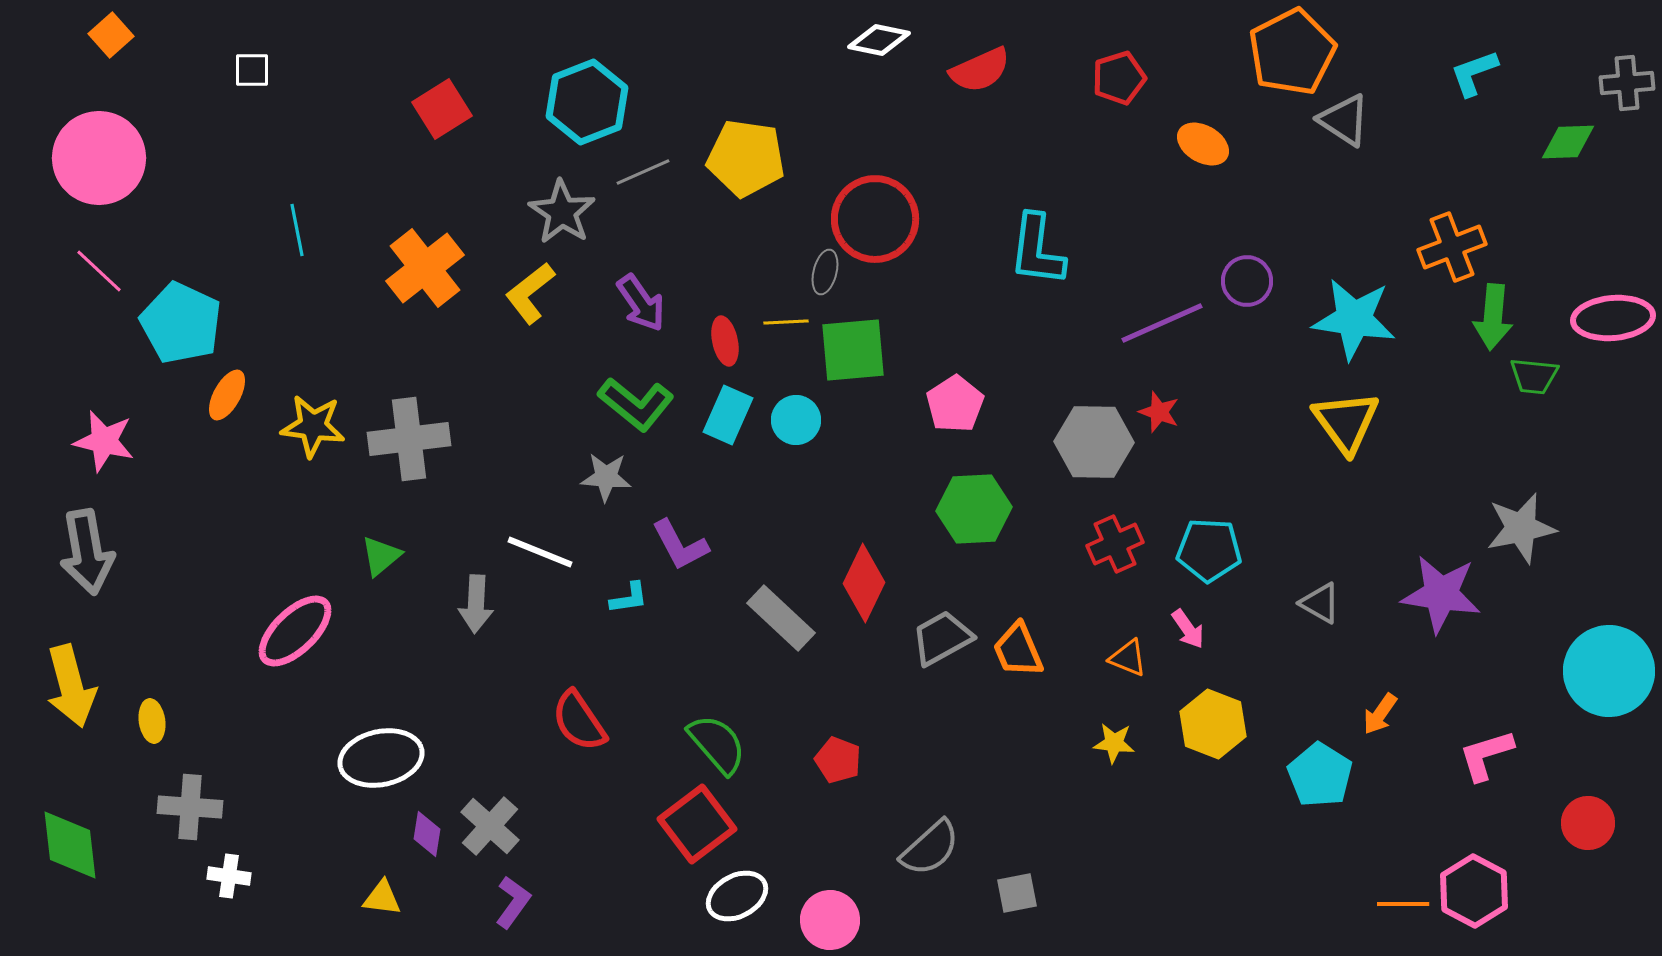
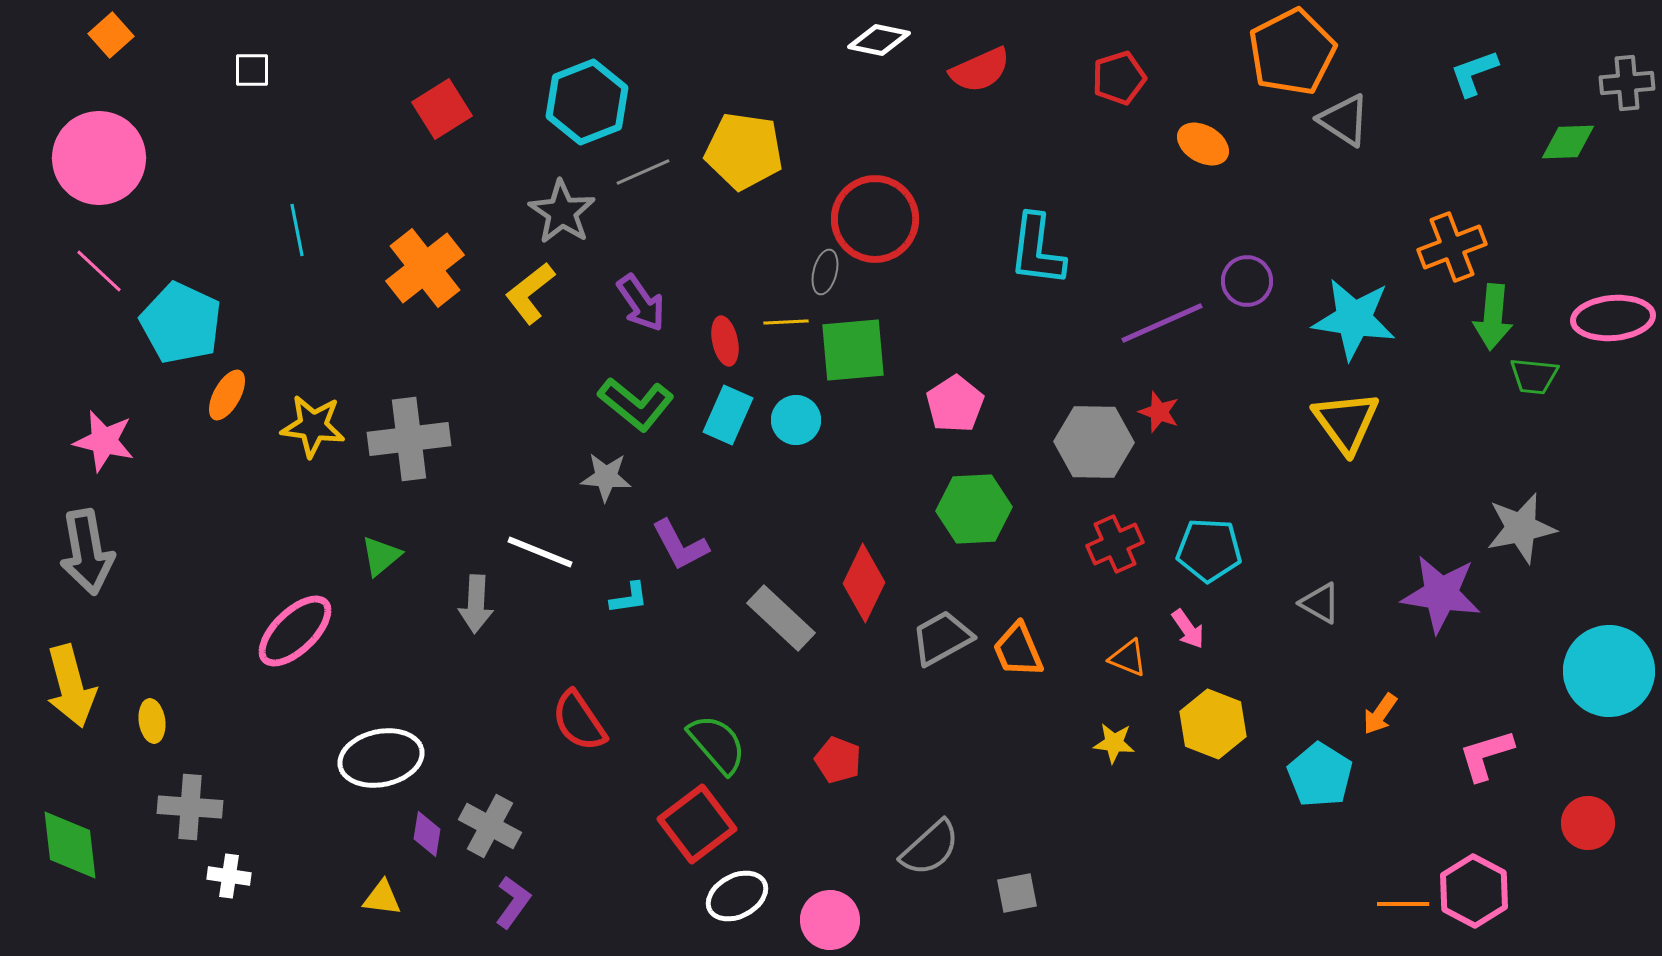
yellow pentagon at (746, 158): moved 2 px left, 7 px up
gray cross at (490, 826): rotated 14 degrees counterclockwise
